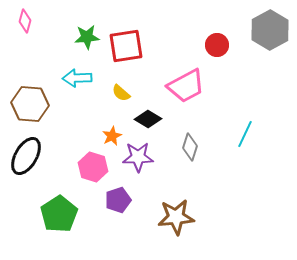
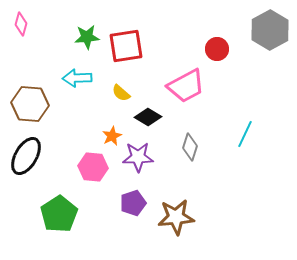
pink diamond: moved 4 px left, 3 px down
red circle: moved 4 px down
black diamond: moved 2 px up
pink hexagon: rotated 12 degrees counterclockwise
purple pentagon: moved 15 px right, 3 px down
